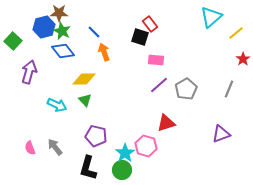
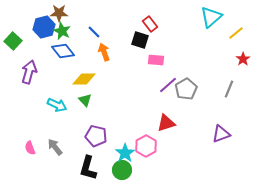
black square: moved 3 px down
purple line: moved 9 px right
pink hexagon: rotated 15 degrees clockwise
